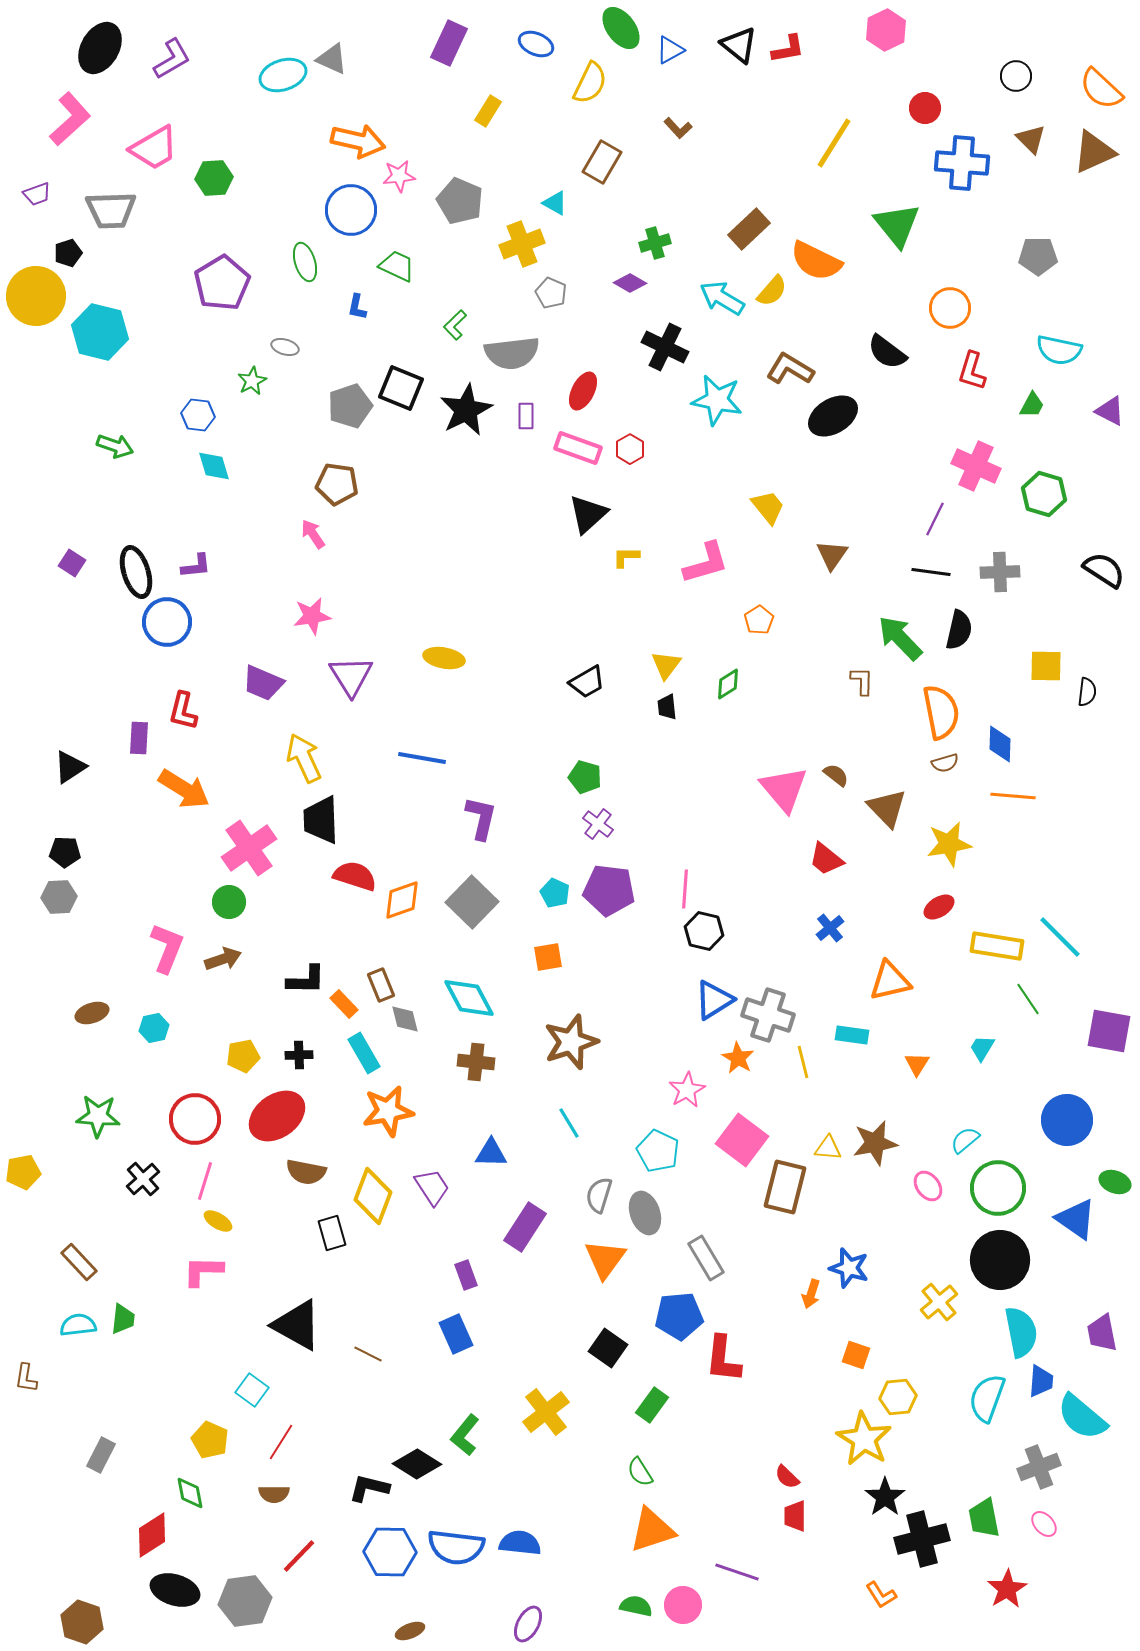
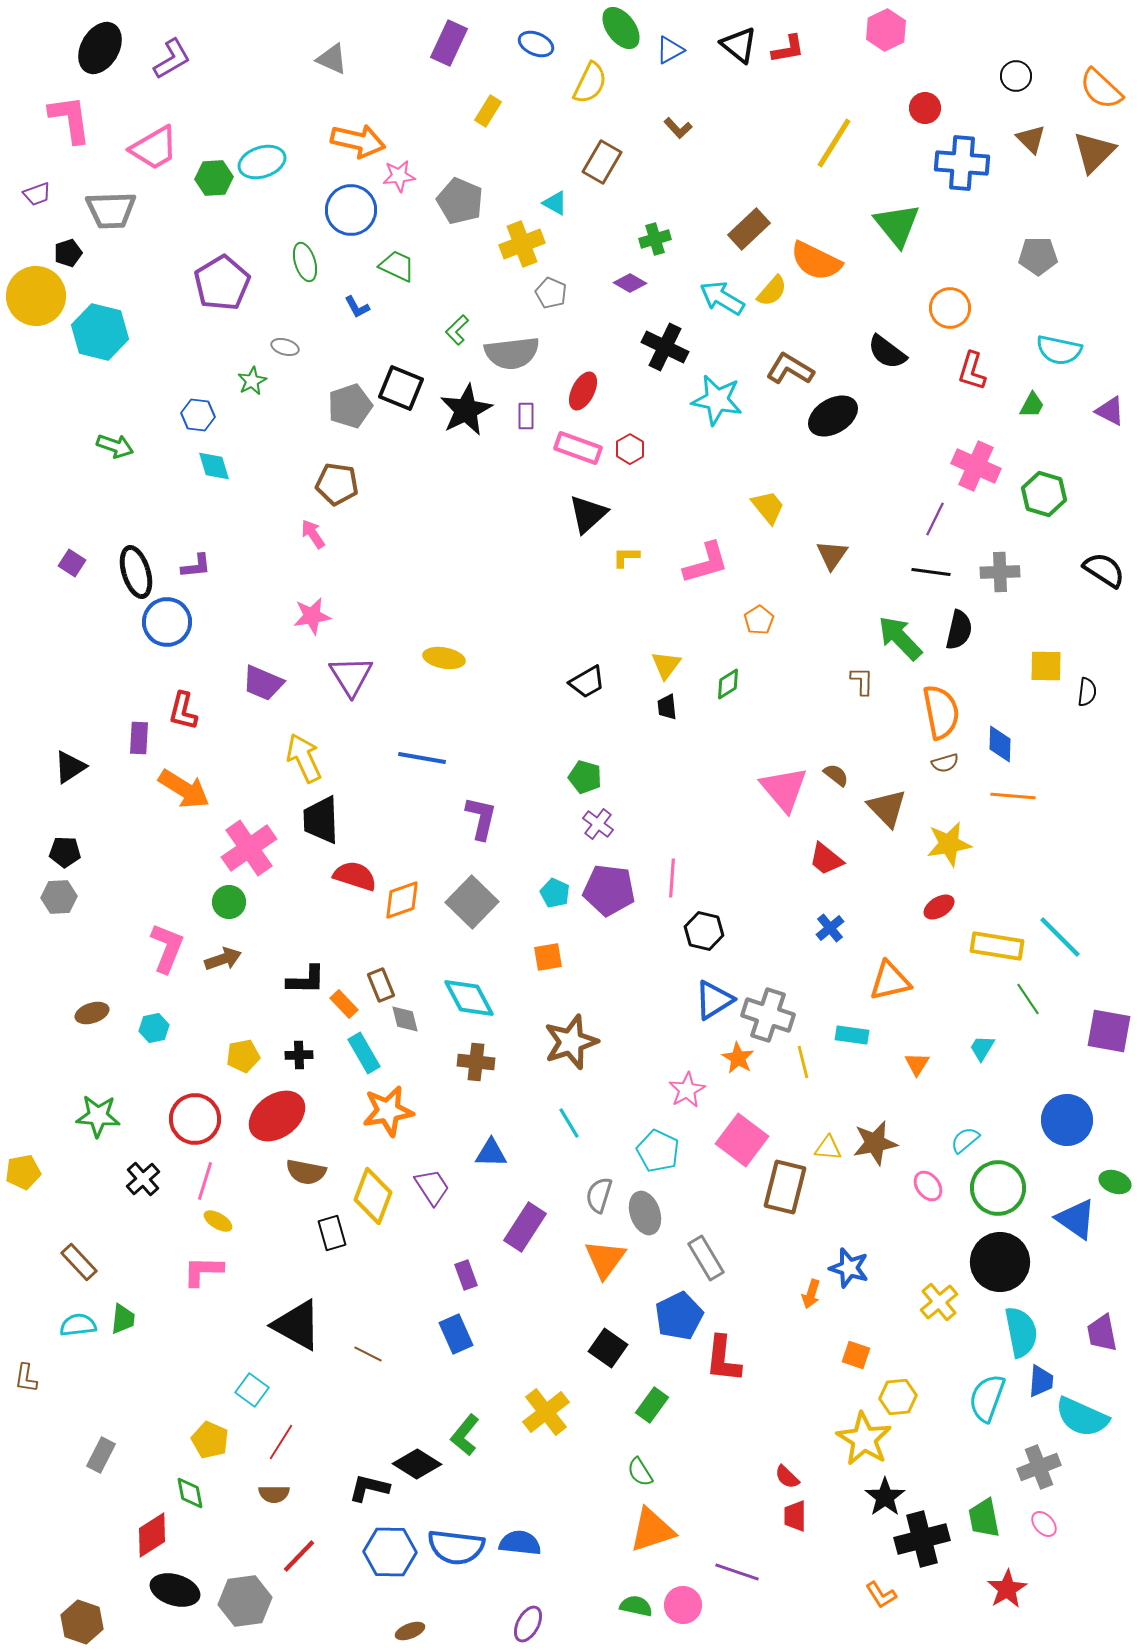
cyan ellipse at (283, 75): moved 21 px left, 87 px down
pink L-shape at (70, 119): rotated 56 degrees counterclockwise
brown triangle at (1094, 152): rotated 21 degrees counterclockwise
green cross at (655, 243): moved 4 px up
blue L-shape at (357, 307): rotated 40 degrees counterclockwise
green L-shape at (455, 325): moved 2 px right, 5 px down
pink line at (685, 889): moved 13 px left, 11 px up
black circle at (1000, 1260): moved 2 px down
blue pentagon at (679, 1316): rotated 21 degrees counterclockwise
cyan semicircle at (1082, 1417): rotated 16 degrees counterclockwise
